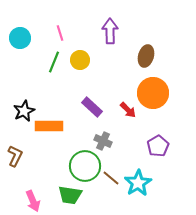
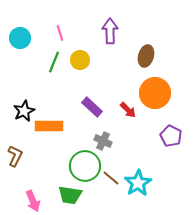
orange circle: moved 2 px right
purple pentagon: moved 13 px right, 10 px up; rotated 15 degrees counterclockwise
